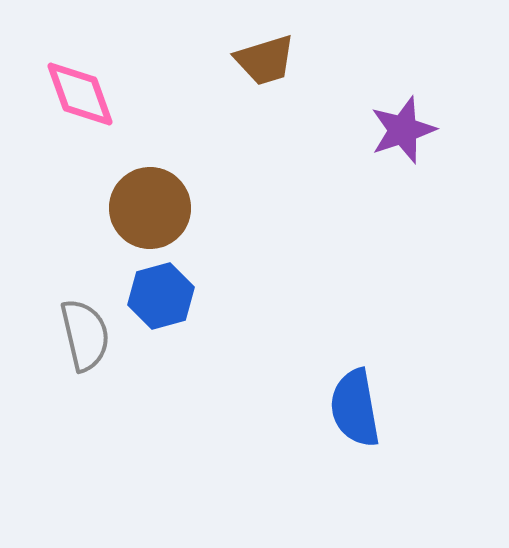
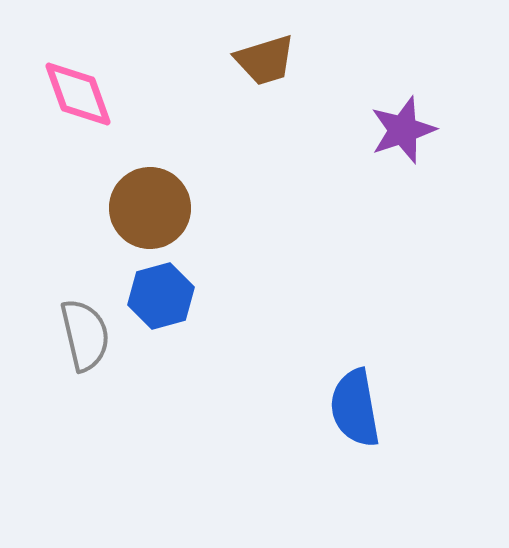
pink diamond: moved 2 px left
